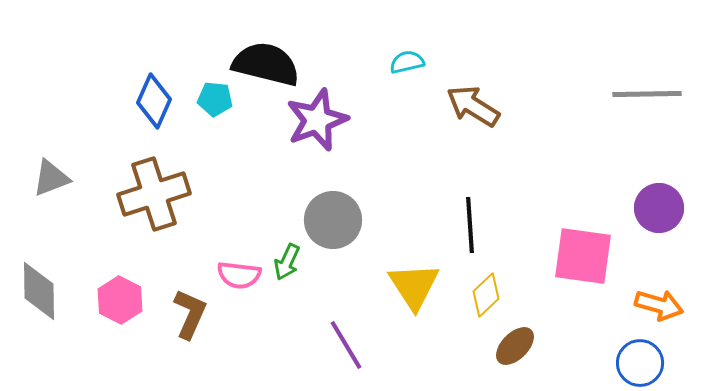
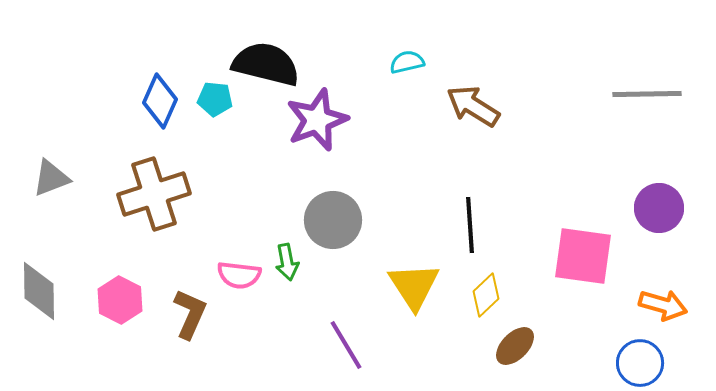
blue diamond: moved 6 px right
green arrow: rotated 36 degrees counterclockwise
orange arrow: moved 4 px right
